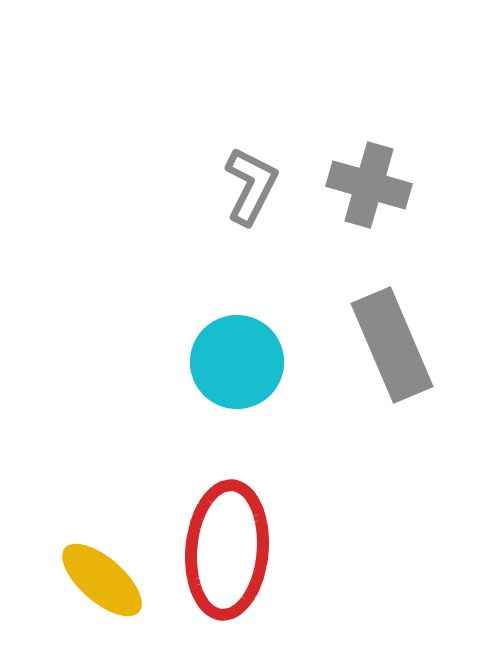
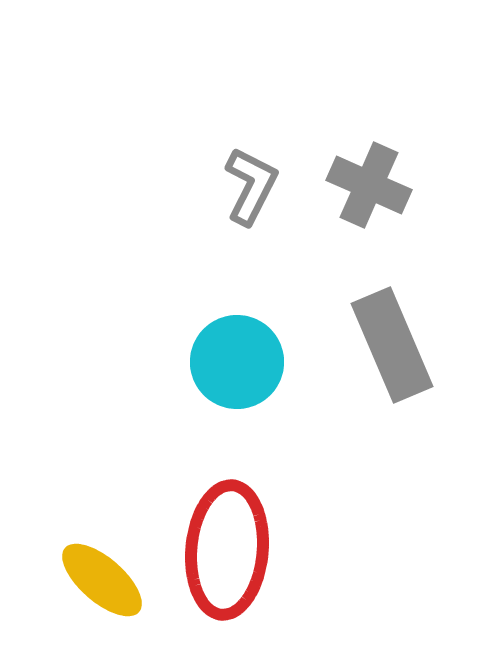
gray cross: rotated 8 degrees clockwise
